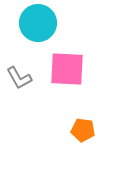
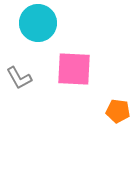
pink square: moved 7 px right
orange pentagon: moved 35 px right, 19 px up
